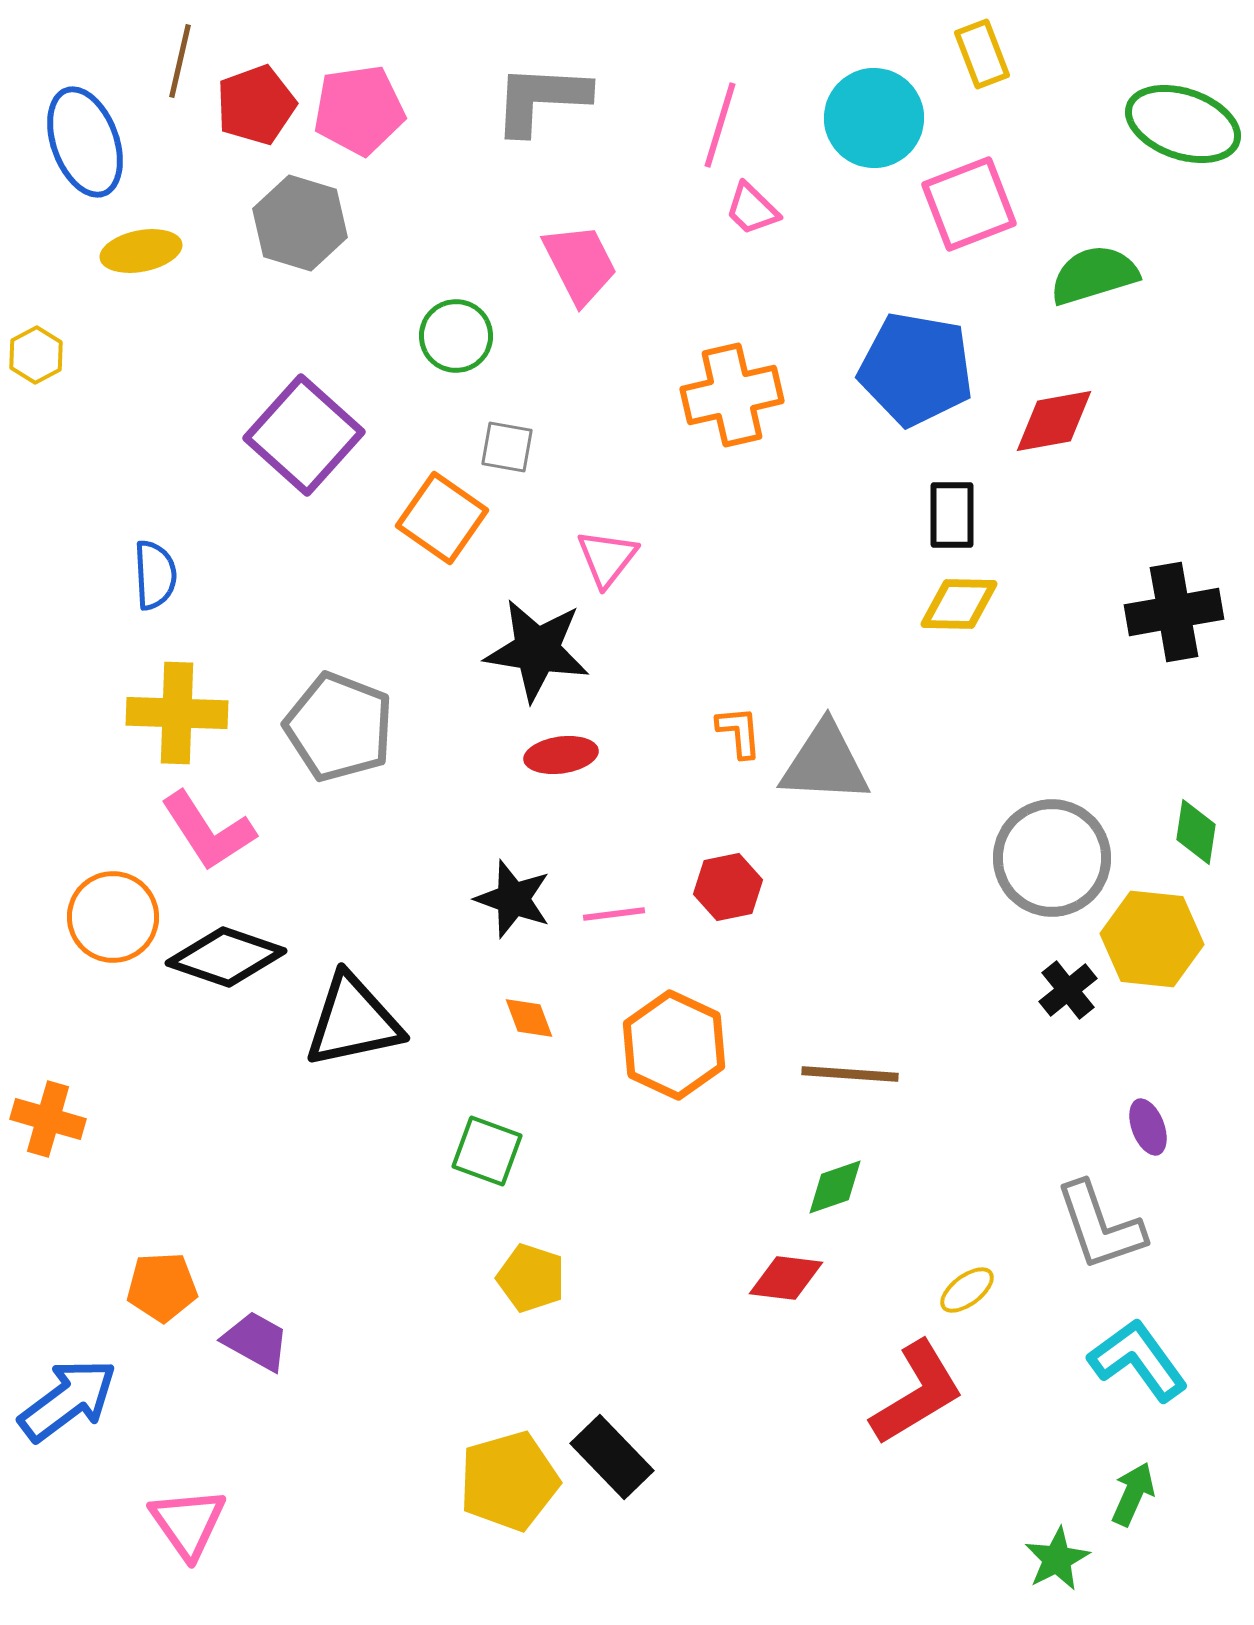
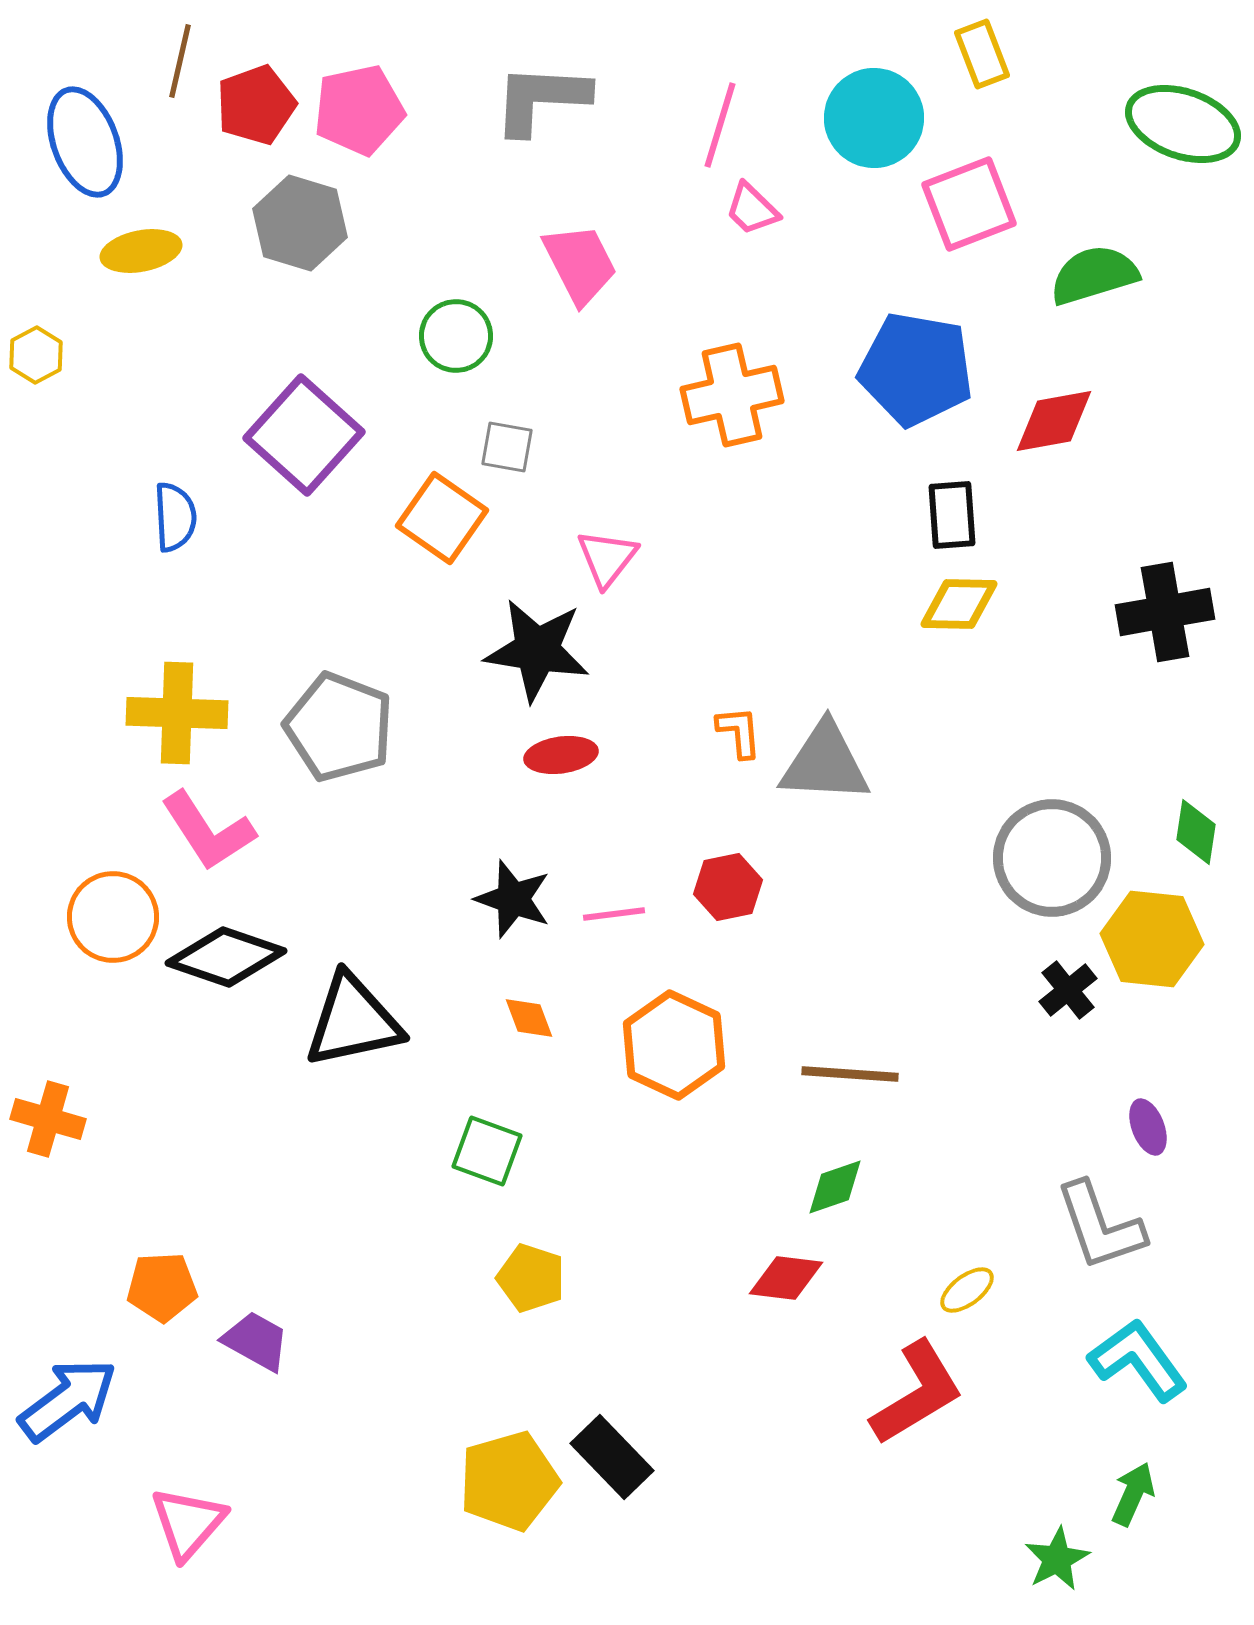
pink pentagon at (359, 110): rotated 4 degrees counterclockwise
black rectangle at (952, 515): rotated 4 degrees counterclockwise
blue semicircle at (155, 575): moved 20 px right, 58 px up
black cross at (1174, 612): moved 9 px left
pink triangle at (188, 1523): rotated 16 degrees clockwise
